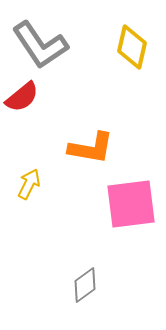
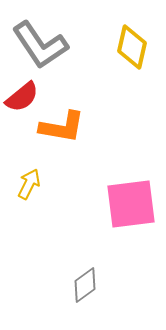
orange L-shape: moved 29 px left, 21 px up
